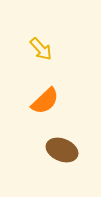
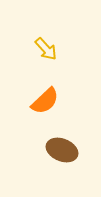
yellow arrow: moved 5 px right
